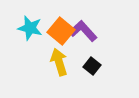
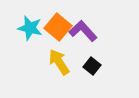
orange square: moved 3 px left, 4 px up
yellow arrow: rotated 16 degrees counterclockwise
